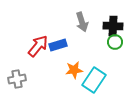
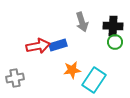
red arrow: rotated 40 degrees clockwise
orange star: moved 2 px left
gray cross: moved 2 px left, 1 px up
